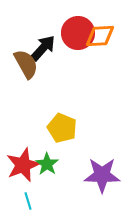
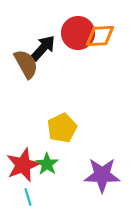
yellow pentagon: rotated 24 degrees clockwise
cyan line: moved 4 px up
